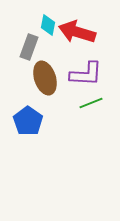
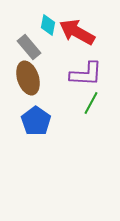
red arrow: rotated 12 degrees clockwise
gray rectangle: rotated 60 degrees counterclockwise
brown ellipse: moved 17 px left
green line: rotated 40 degrees counterclockwise
blue pentagon: moved 8 px right
